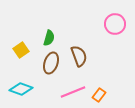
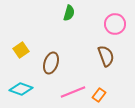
green semicircle: moved 20 px right, 25 px up
brown semicircle: moved 27 px right
